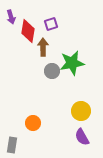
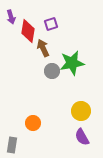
brown arrow: moved 1 px down; rotated 24 degrees counterclockwise
